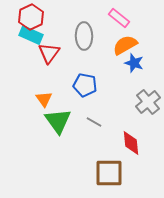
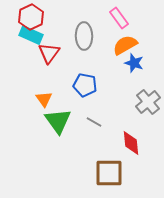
pink rectangle: rotated 15 degrees clockwise
